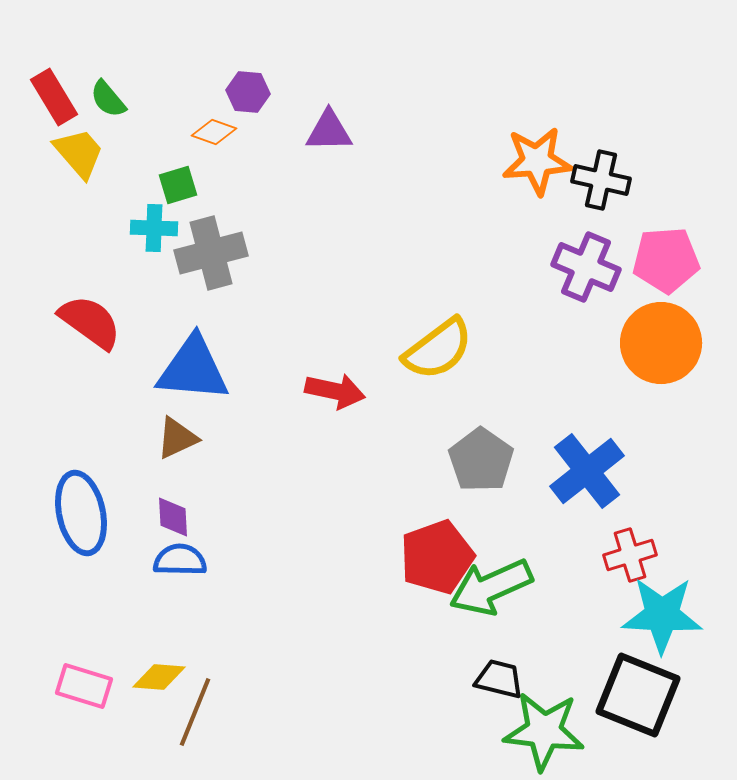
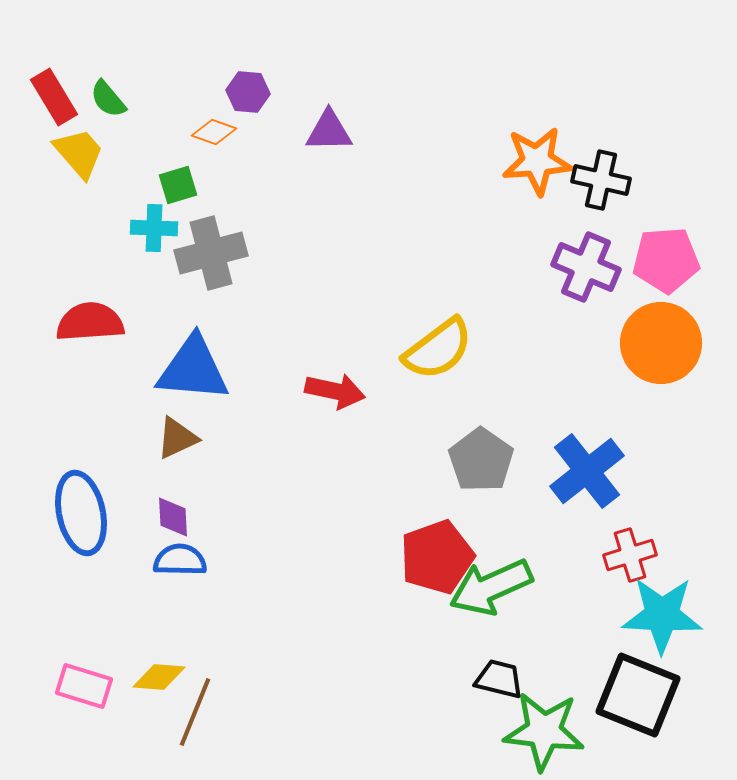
red semicircle: rotated 40 degrees counterclockwise
